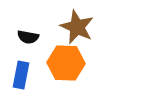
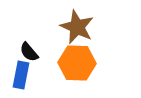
black semicircle: moved 1 px right, 15 px down; rotated 40 degrees clockwise
orange hexagon: moved 11 px right
